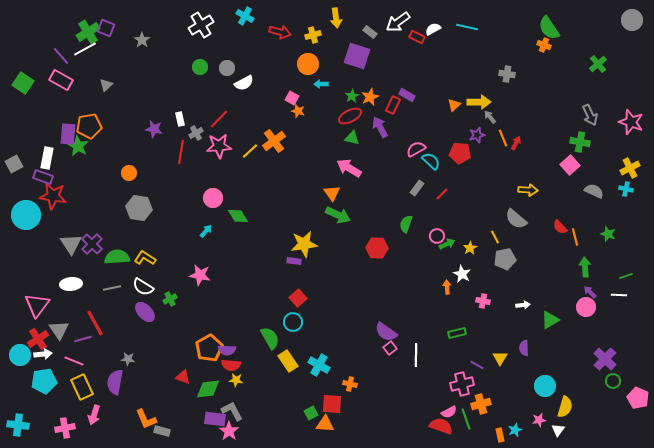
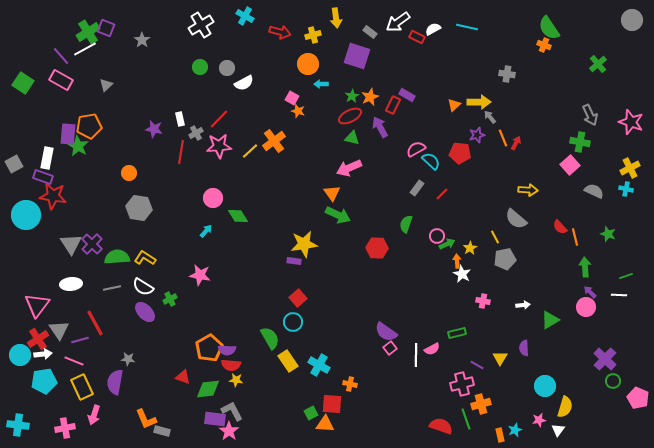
pink arrow at (349, 168): rotated 55 degrees counterclockwise
orange arrow at (447, 287): moved 10 px right, 26 px up
purple line at (83, 339): moved 3 px left, 1 px down
pink semicircle at (449, 412): moved 17 px left, 63 px up
